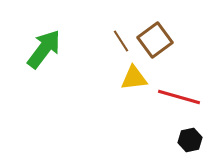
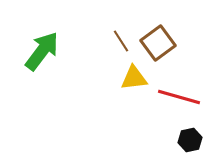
brown square: moved 3 px right, 3 px down
green arrow: moved 2 px left, 2 px down
